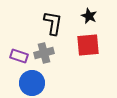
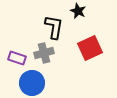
black star: moved 11 px left, 5 px up
black L-shape: moved 1 px right, 4 px down
red square: moved 2 px right, 3 px down; rotated 20 degrees counterclockwise
purple rectangle: moved 2 px left, 2 px down
